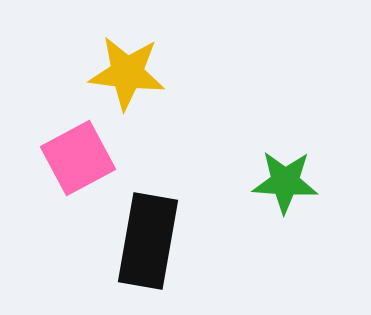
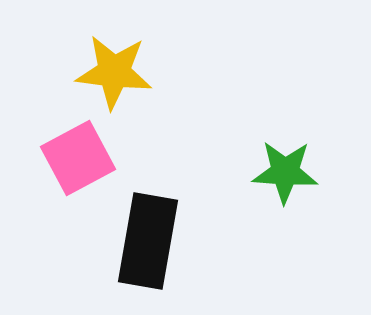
yellow star: moved 13 px left, 1 px up
green star: moved 10 px up
